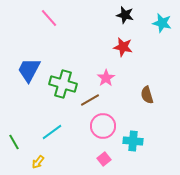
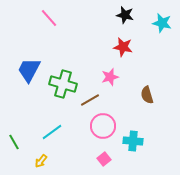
pink star: moved 4 px right, 1 px up; rotated 18 degrees clockwise
yellow arrow: moved 3 px right, 1 px up
